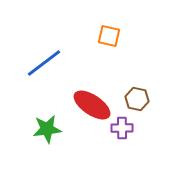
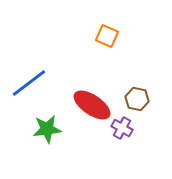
orange square: moved 2 px left; rotated 10 degrees clockwise
blue line: moved 15 px left, 20 px down
purple cross: rotated 30 degrees clockwise
